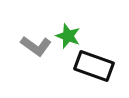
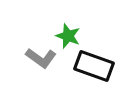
gray L-shape: moved 5 px right, 12 px down
